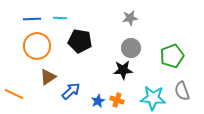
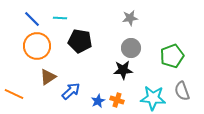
blue line: rotated 48 degrees clockwise
